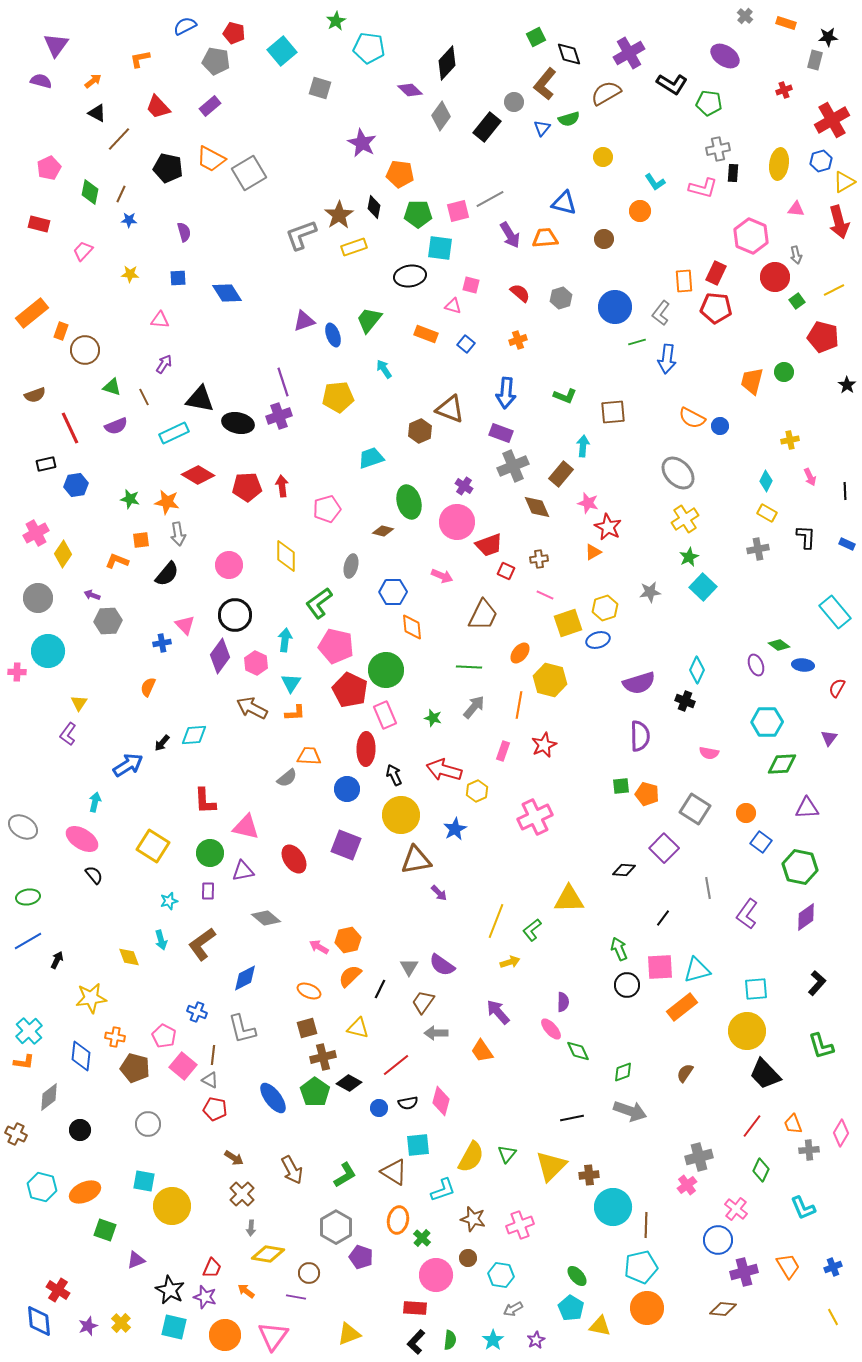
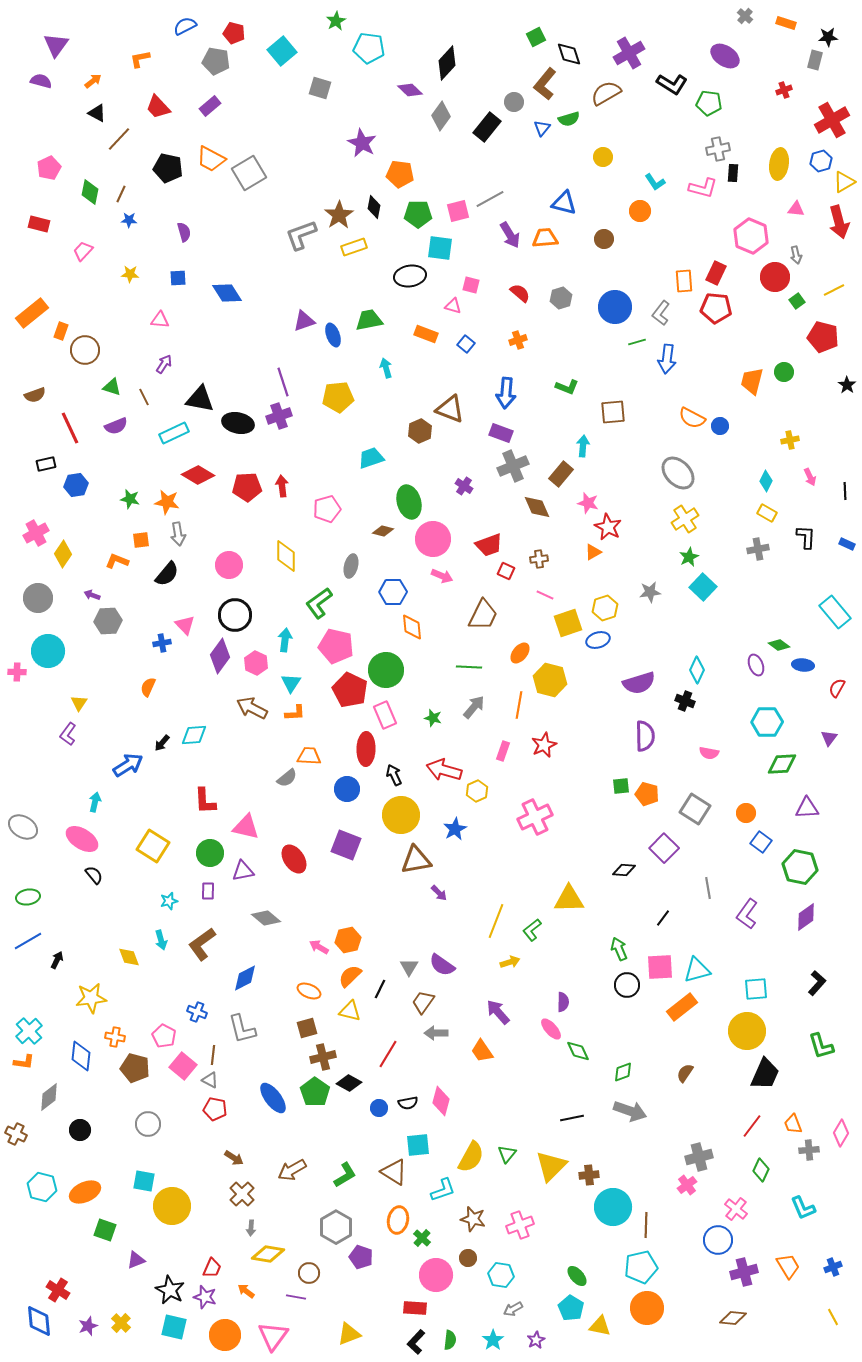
green trapezoid at (369, 320): rotated 40 degrees clockwise
cyan arrow at (384, 369): moved 2 px right, 1 px up; rotated 18 degrees clockwise
green L-shape at (565, 396): moved 2 px right, 9 px up
pink circle at (457, 522): moved 24 px left, 17 px down
purple semicircle at (640, 736): moved 5 px right
yellow triangle at (358, 1028): moved 8 px left, 17 px up
red line at (396, 1065): moved 8 px left, 11 px up; rotated 20 degrees counterclockwise
black trapezoid at (765, 1074): rotated 112 degrees counterclockwise
brown arrow at (292, 1170): rotated 88 degrees clockwise
brown diamond at (723, 1309): moved 10 px right, 9 px down
